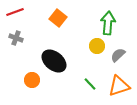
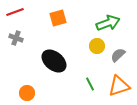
orange square: rotated 36 degrees clockwise
green arrow: rotated 65 degrees clockwise
orange circle: moved 5 px left, 13 px down
green line: rotated 16 degrees clockwise
